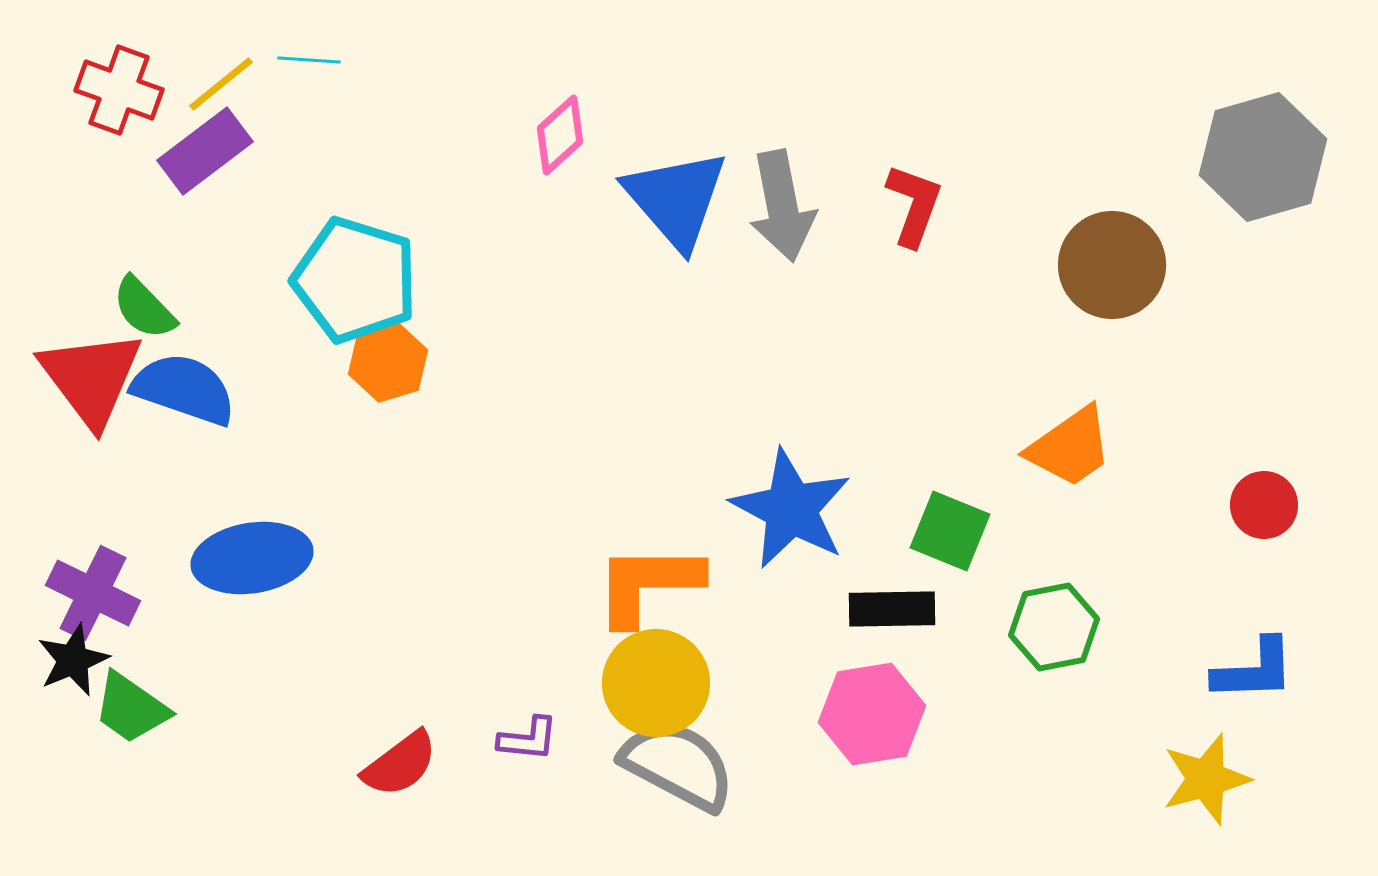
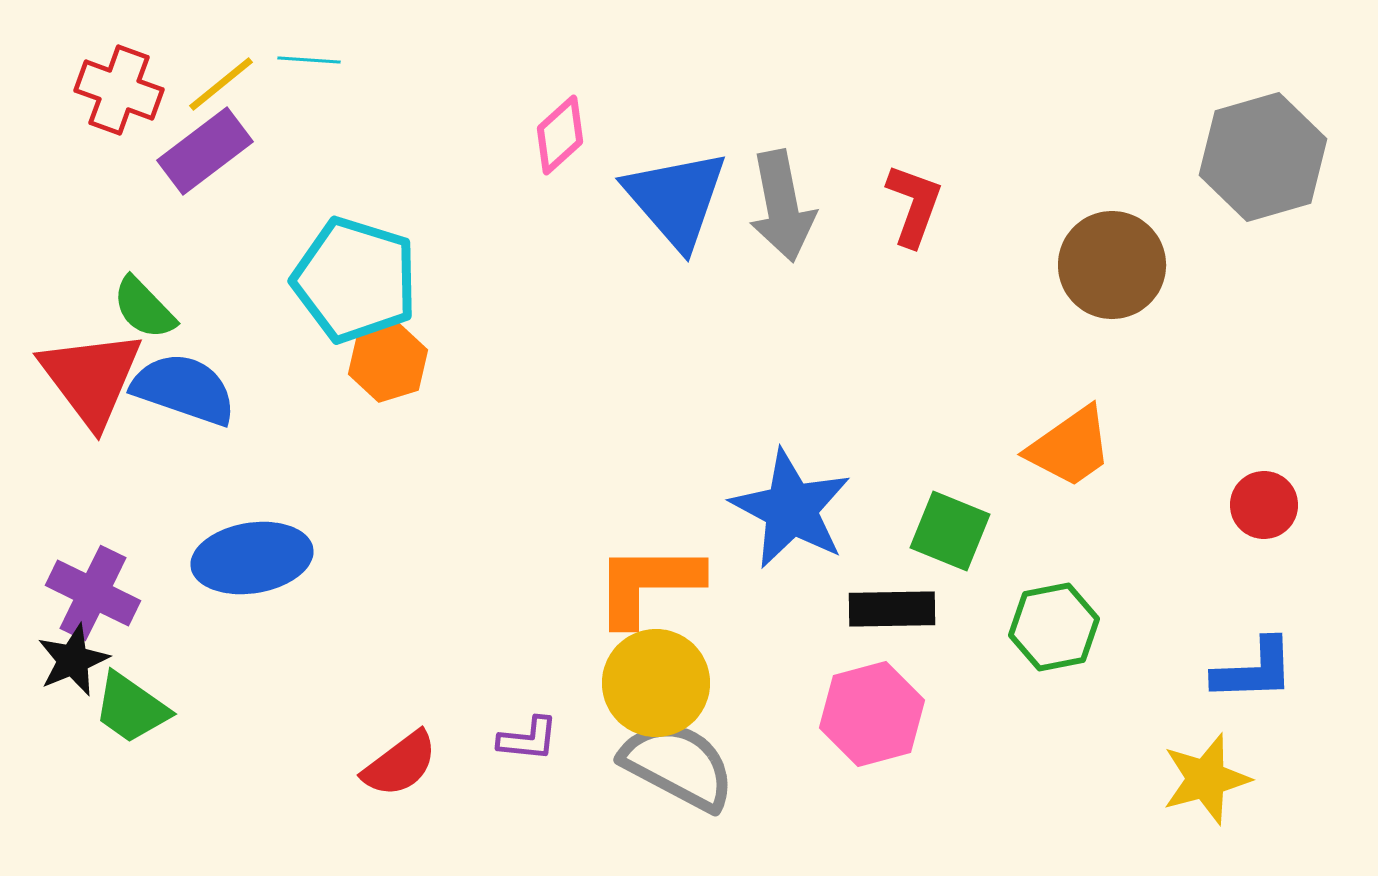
pink hexagon: rotated 6 degrees counterclockwise
